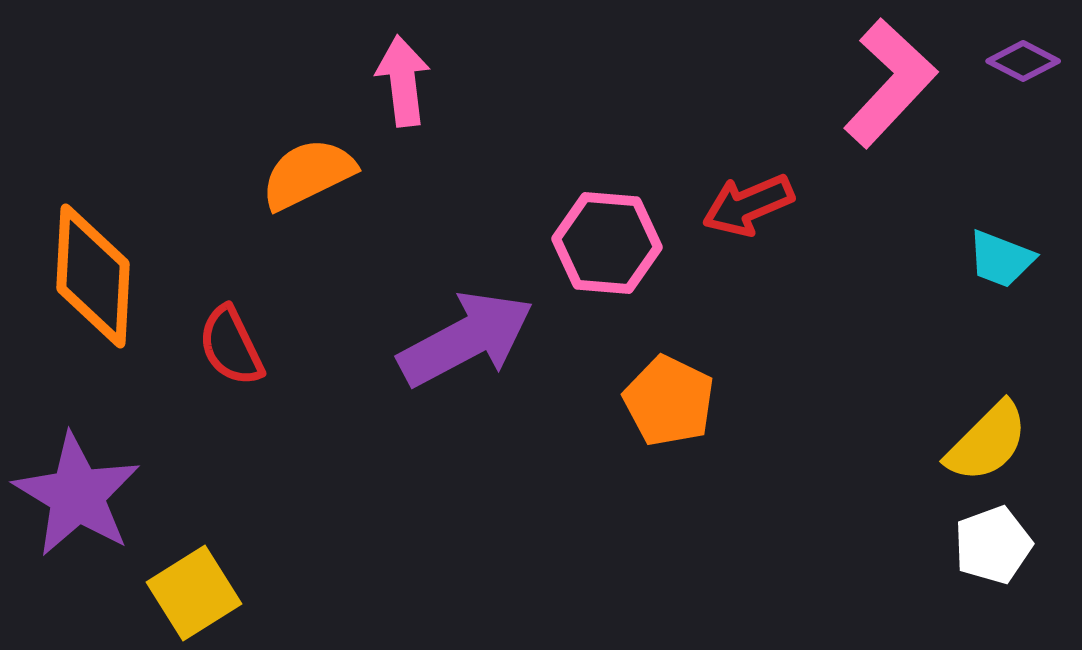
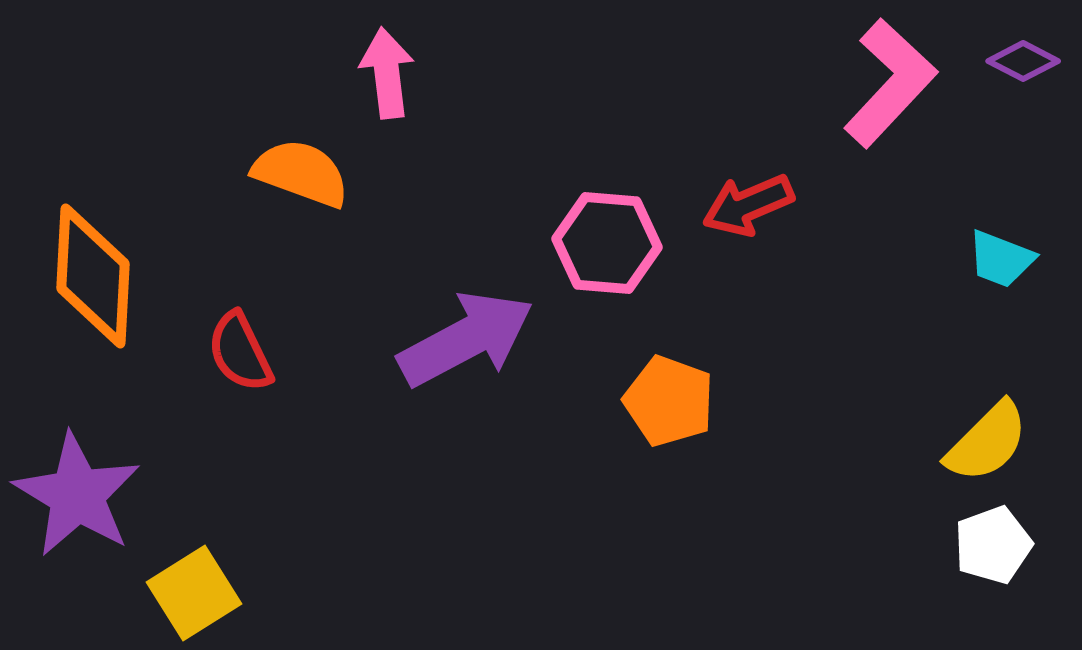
pink arrow: moved 16 px left, 8 px up
orange semicircle: moved 7 px left, 1 px up; rotated 46 degrees clockwise
red semicircle: moved 9 px right, 6 px down
orange pentagon: rotated 6 degrees counterclockwise
